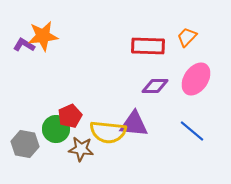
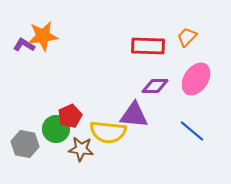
purple triangle: moved 9 px up
